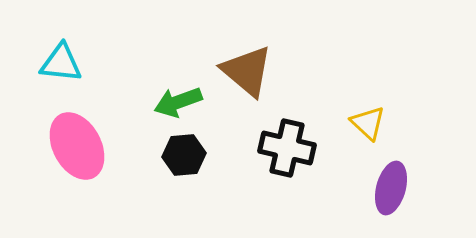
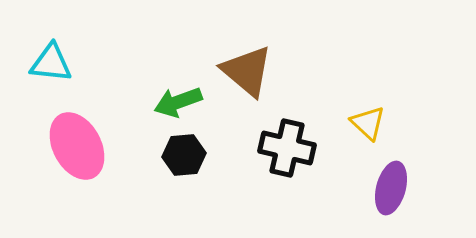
cyan triangle: moved 10 px left
